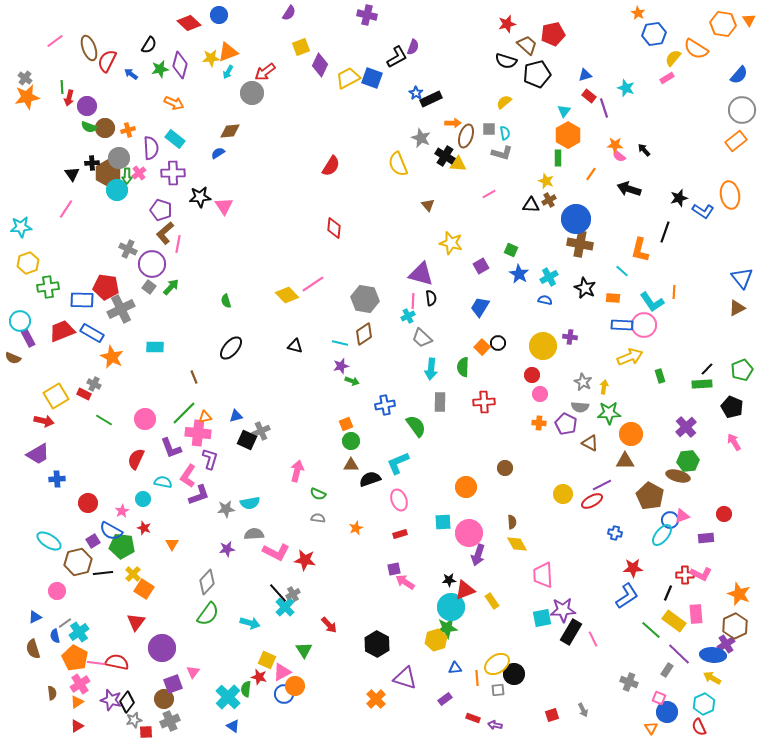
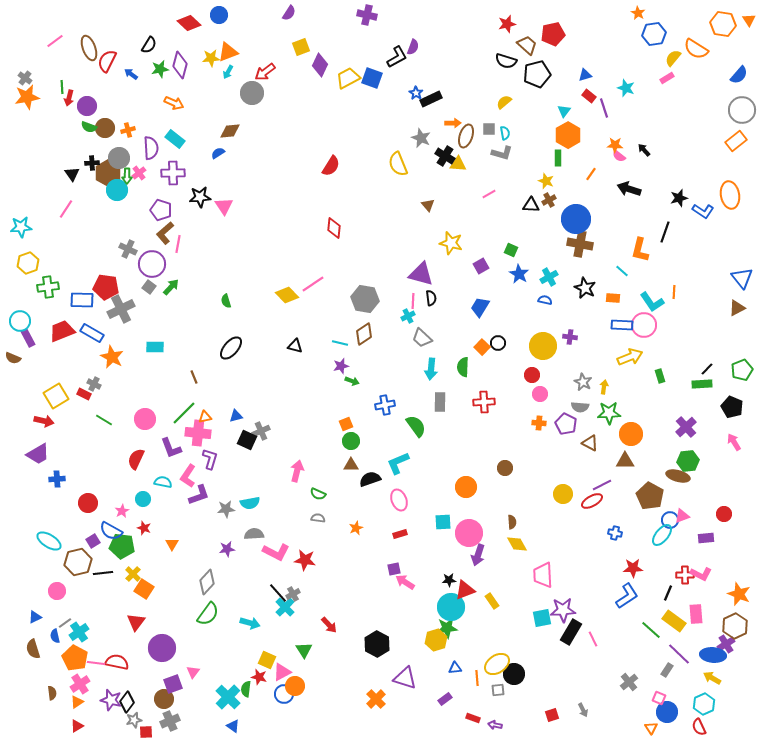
gray cross at (629, 682): rotated 30 degrees clockwise
